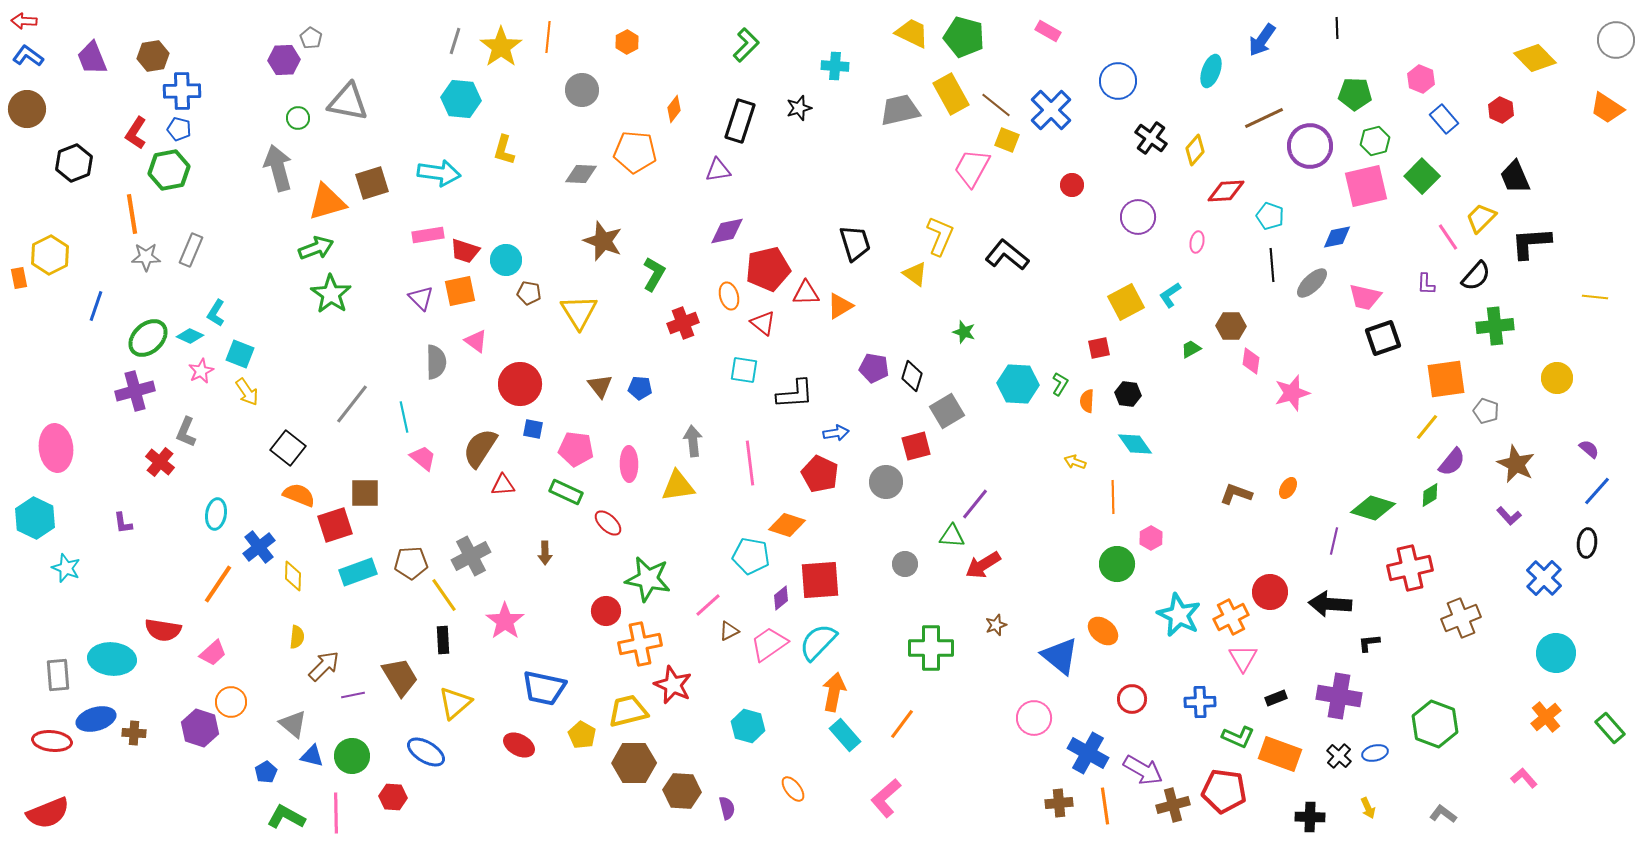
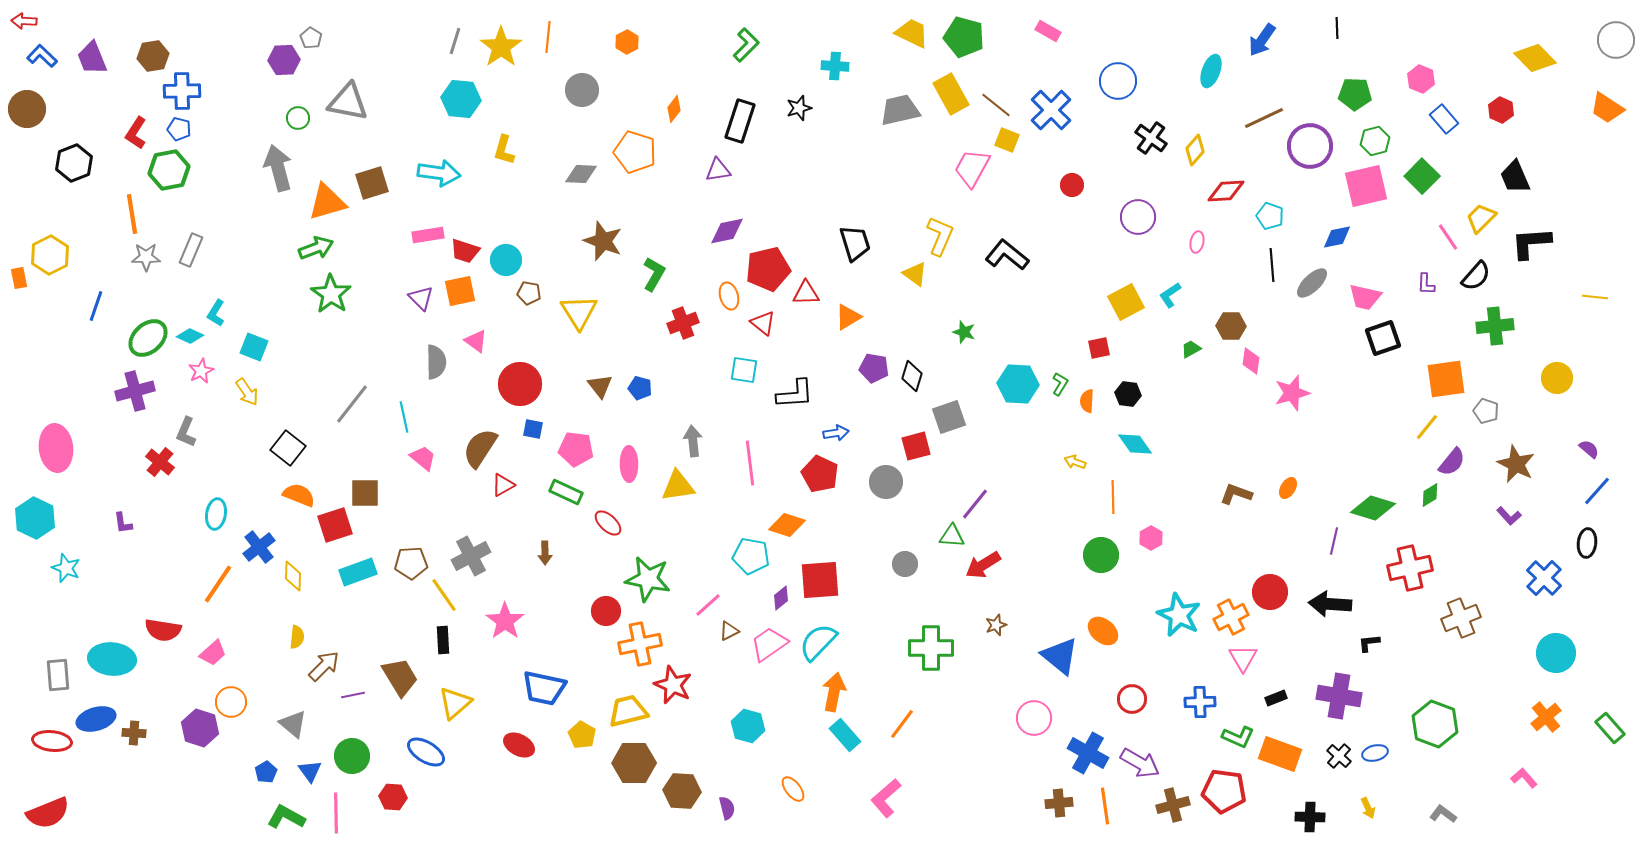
blue L-shape at (28, 56): moved 14 px right; rotated 8 degrees clockwise
orange pentagon at (635, 152): rotated 12 degrees clockwise
orange triangle at (840, 306): moved 8 px right, 11 px down
cyan square at (240, 354): moved 14 px right, 7 px up
blue pentagon at (640, 388): rotated 10 degrees clockwise
gray square at (947, 411): moved 2 px right, 6 px down; rotated 12 degrees clockwise
red triangle at (503, 485): rotated 25 degrees counterclockwise
green circle at (1117, 564): moved 16 px left, 9 px up
blue triangle at (312, 756): moved 2 px left, 15 px down; rotated 40 degrees clockwise
purple arrow at (1143, 770): moved 3 px left, 7 px up
